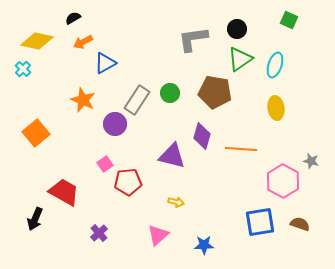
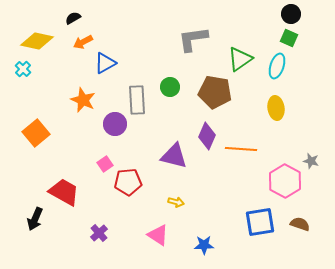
green square: moved 18 px down
black circle: moved 54 px right, 15 px up
cyan ellipse: moved 2 px right, 1 px down
green circle: moved 6 px up
gray rectangle: rotated 36 degrees counterclockwise
purple diamond: moved 5 px right; rotated 8 degrees clockwise
purple triangle: moved 2 px right
pink hexagon: moved 2 px right
pink triangle: rotated 45 degrees counterclockwise
